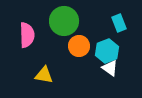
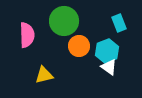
white triangle: moved 1 px left, 1 px up
yellow triangle: rotated 24 degrees counterclockwise
